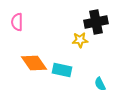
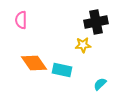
pink semicircle: moved 4 px right, 2 px up
yellow star: moved 3 px right, 5 px down
cyan semicircle: rotated 72 degrees clockwise
